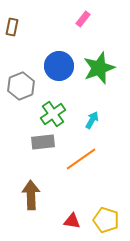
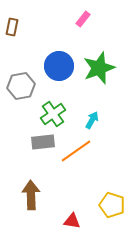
gray hexagon: rotated 12 degrees clockwise
orange line: moved 5 px left, 8 px up
yellow pentagon: moved 6 px right, 15 px up
